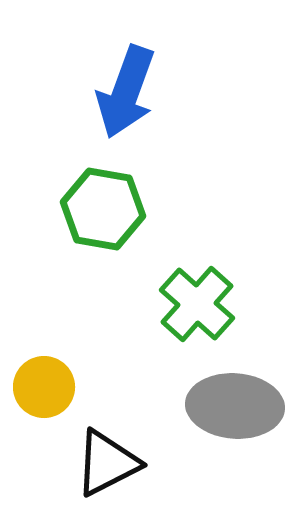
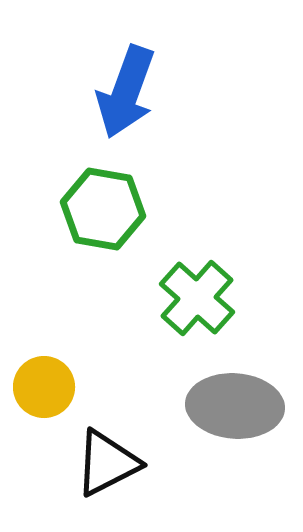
green cross: moved 6 px up
